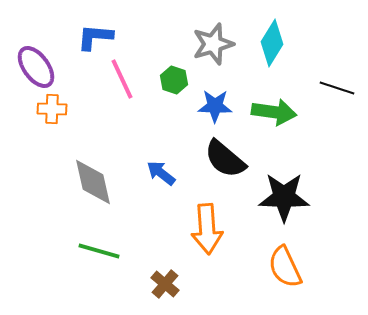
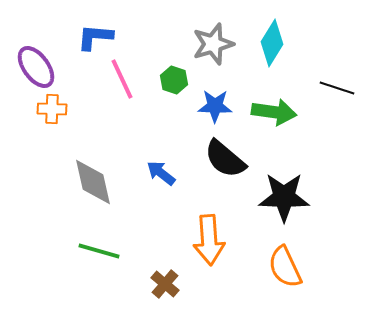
orange arrow: moved 2 px right, 11 px down
